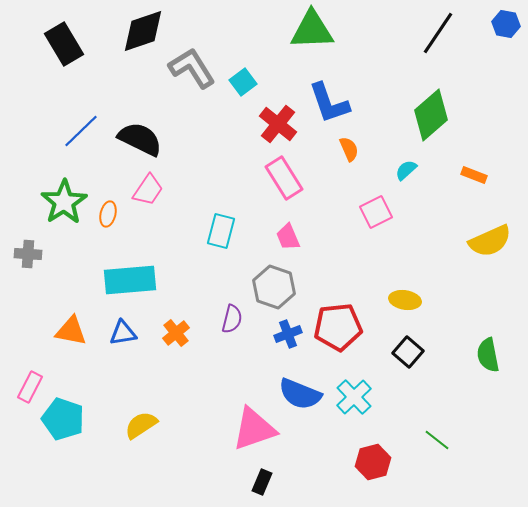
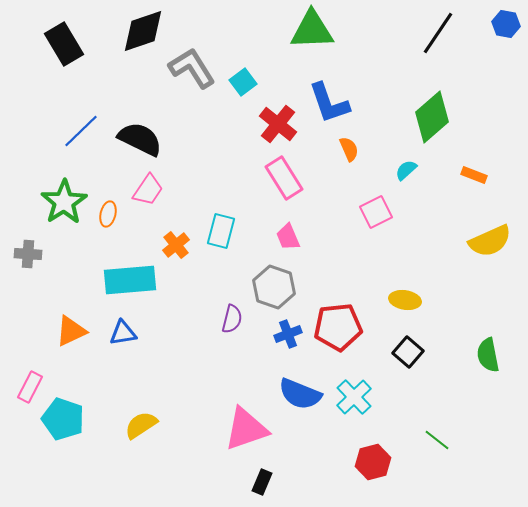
green diamond at (431, 115): moved 1 px right, 2 px down
orange triangle at (71, 331): rotated 36 degrees counterclockwise
orange cross at (176, 333): moved 88 px up
pink triangle at (254, 429): moved 8 px left
